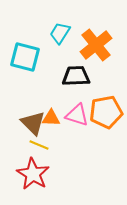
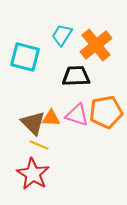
cyan trapezoid: moved 2 px right, 2 px down
